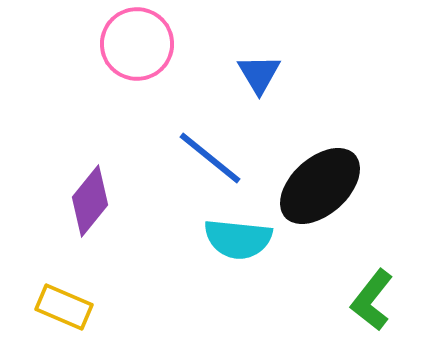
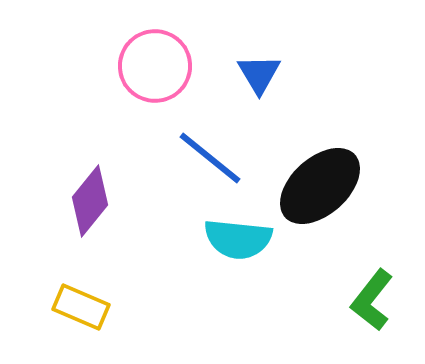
pink circle: moved 18 px right, 22 px down
yellow rectangle: moved 17 px right
